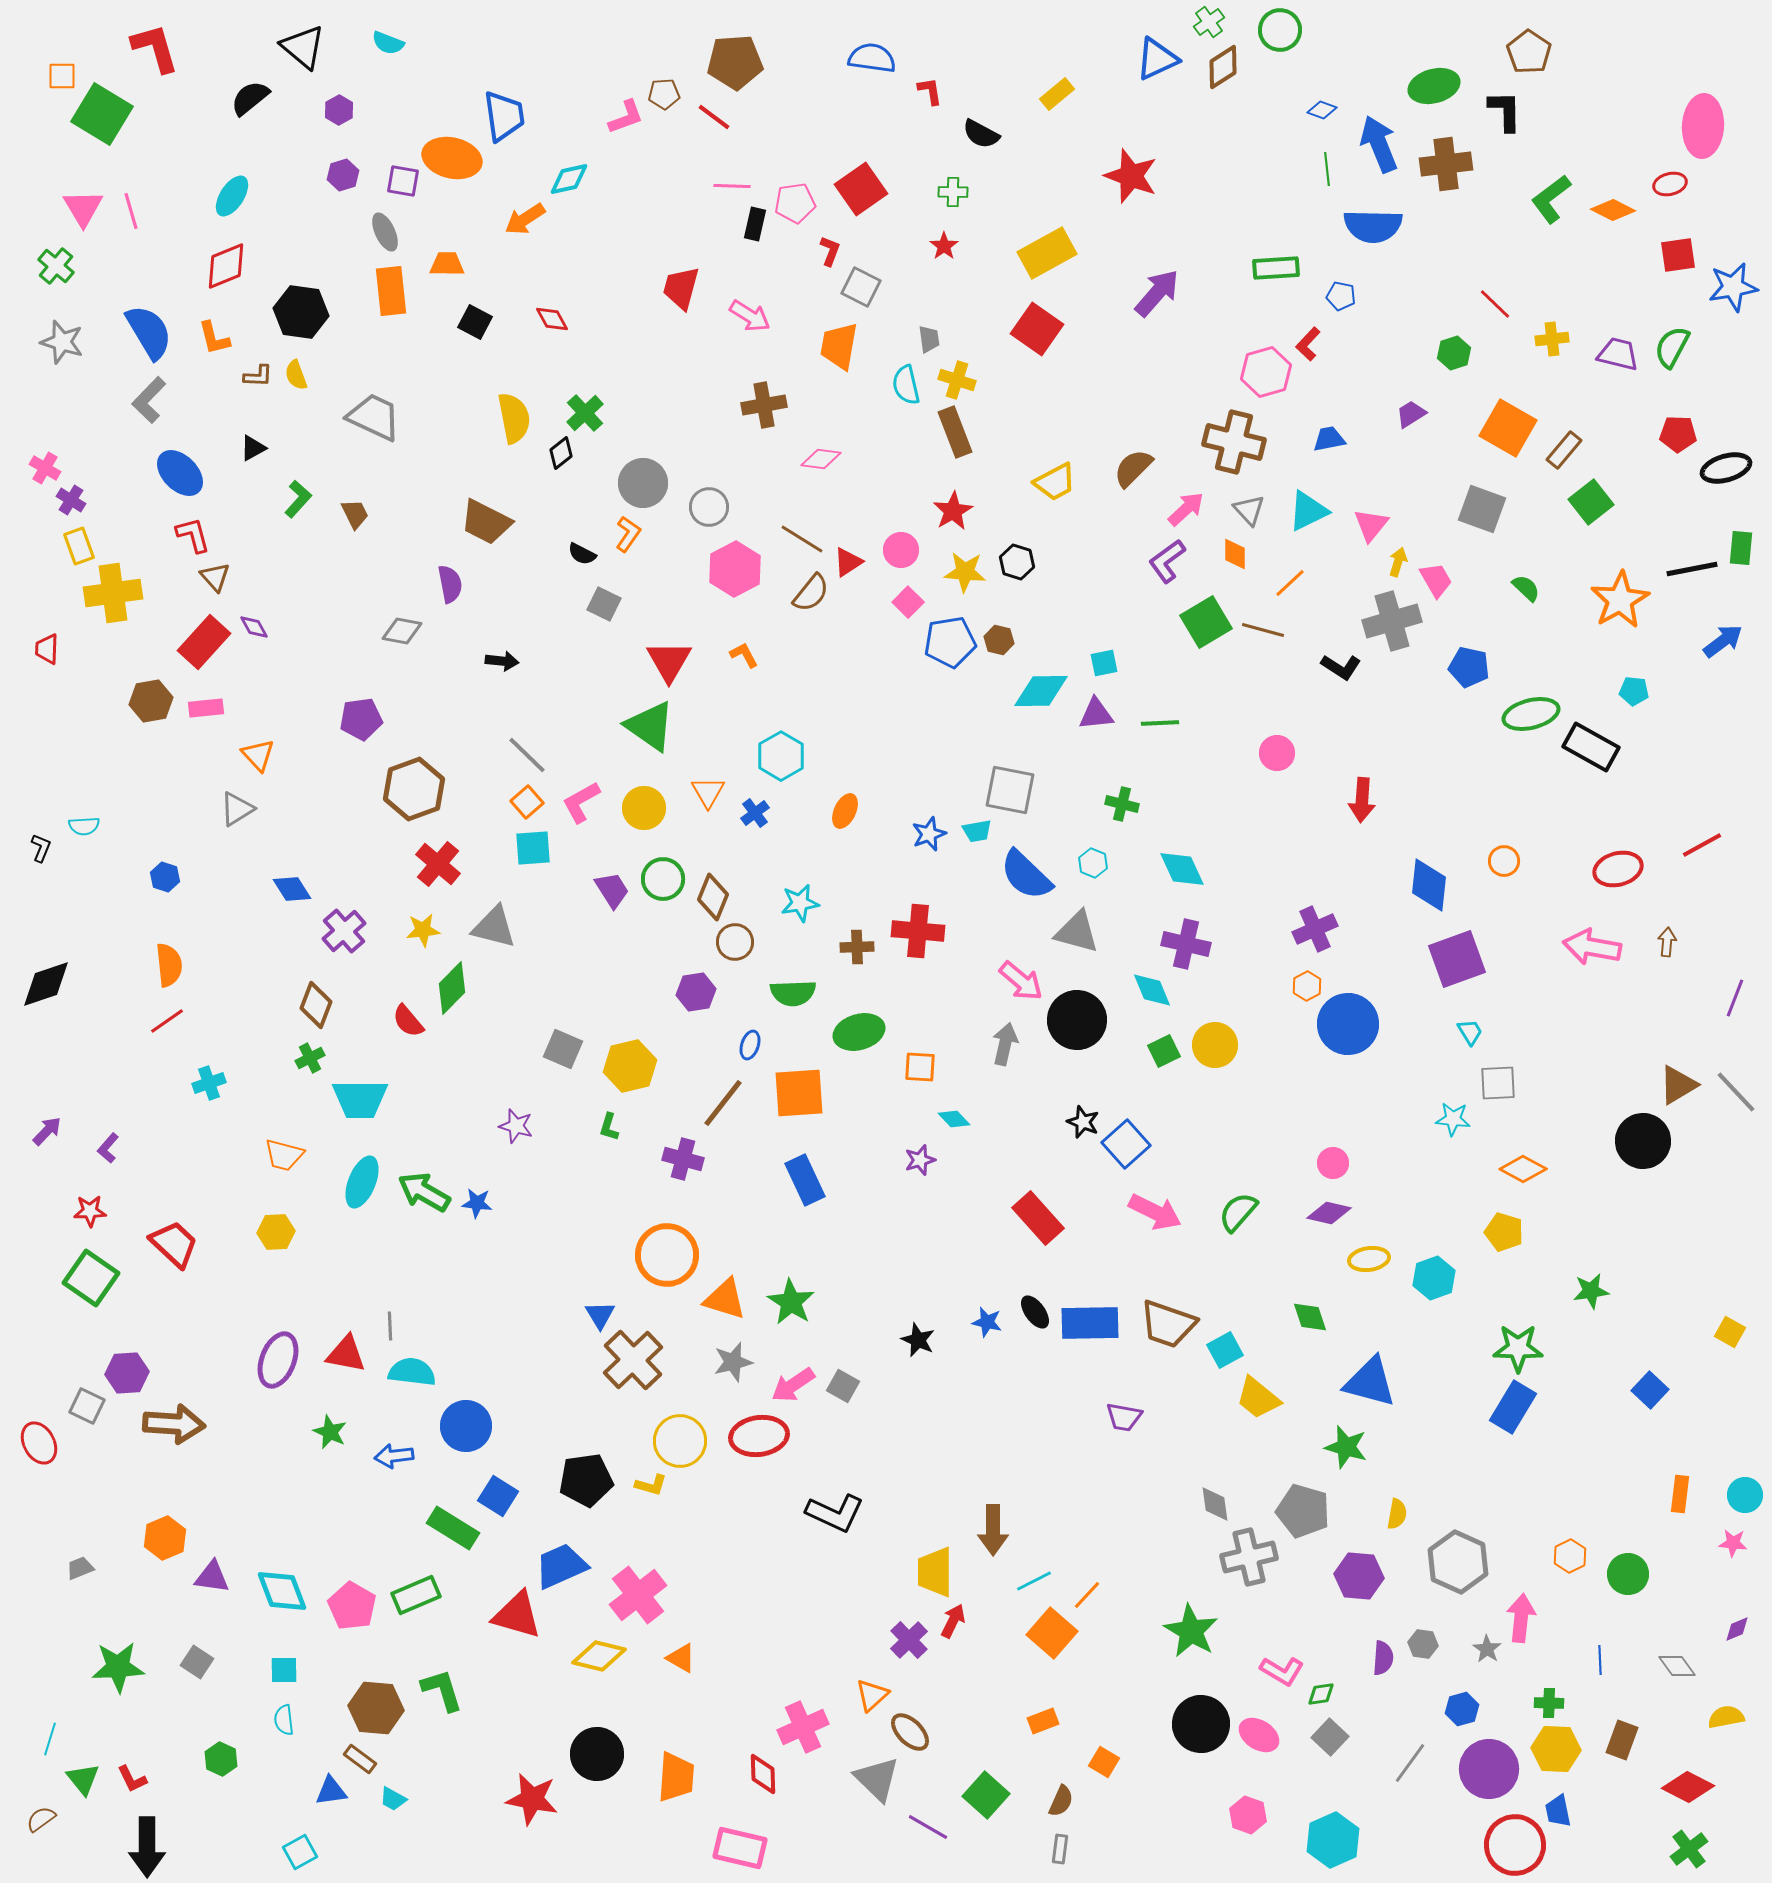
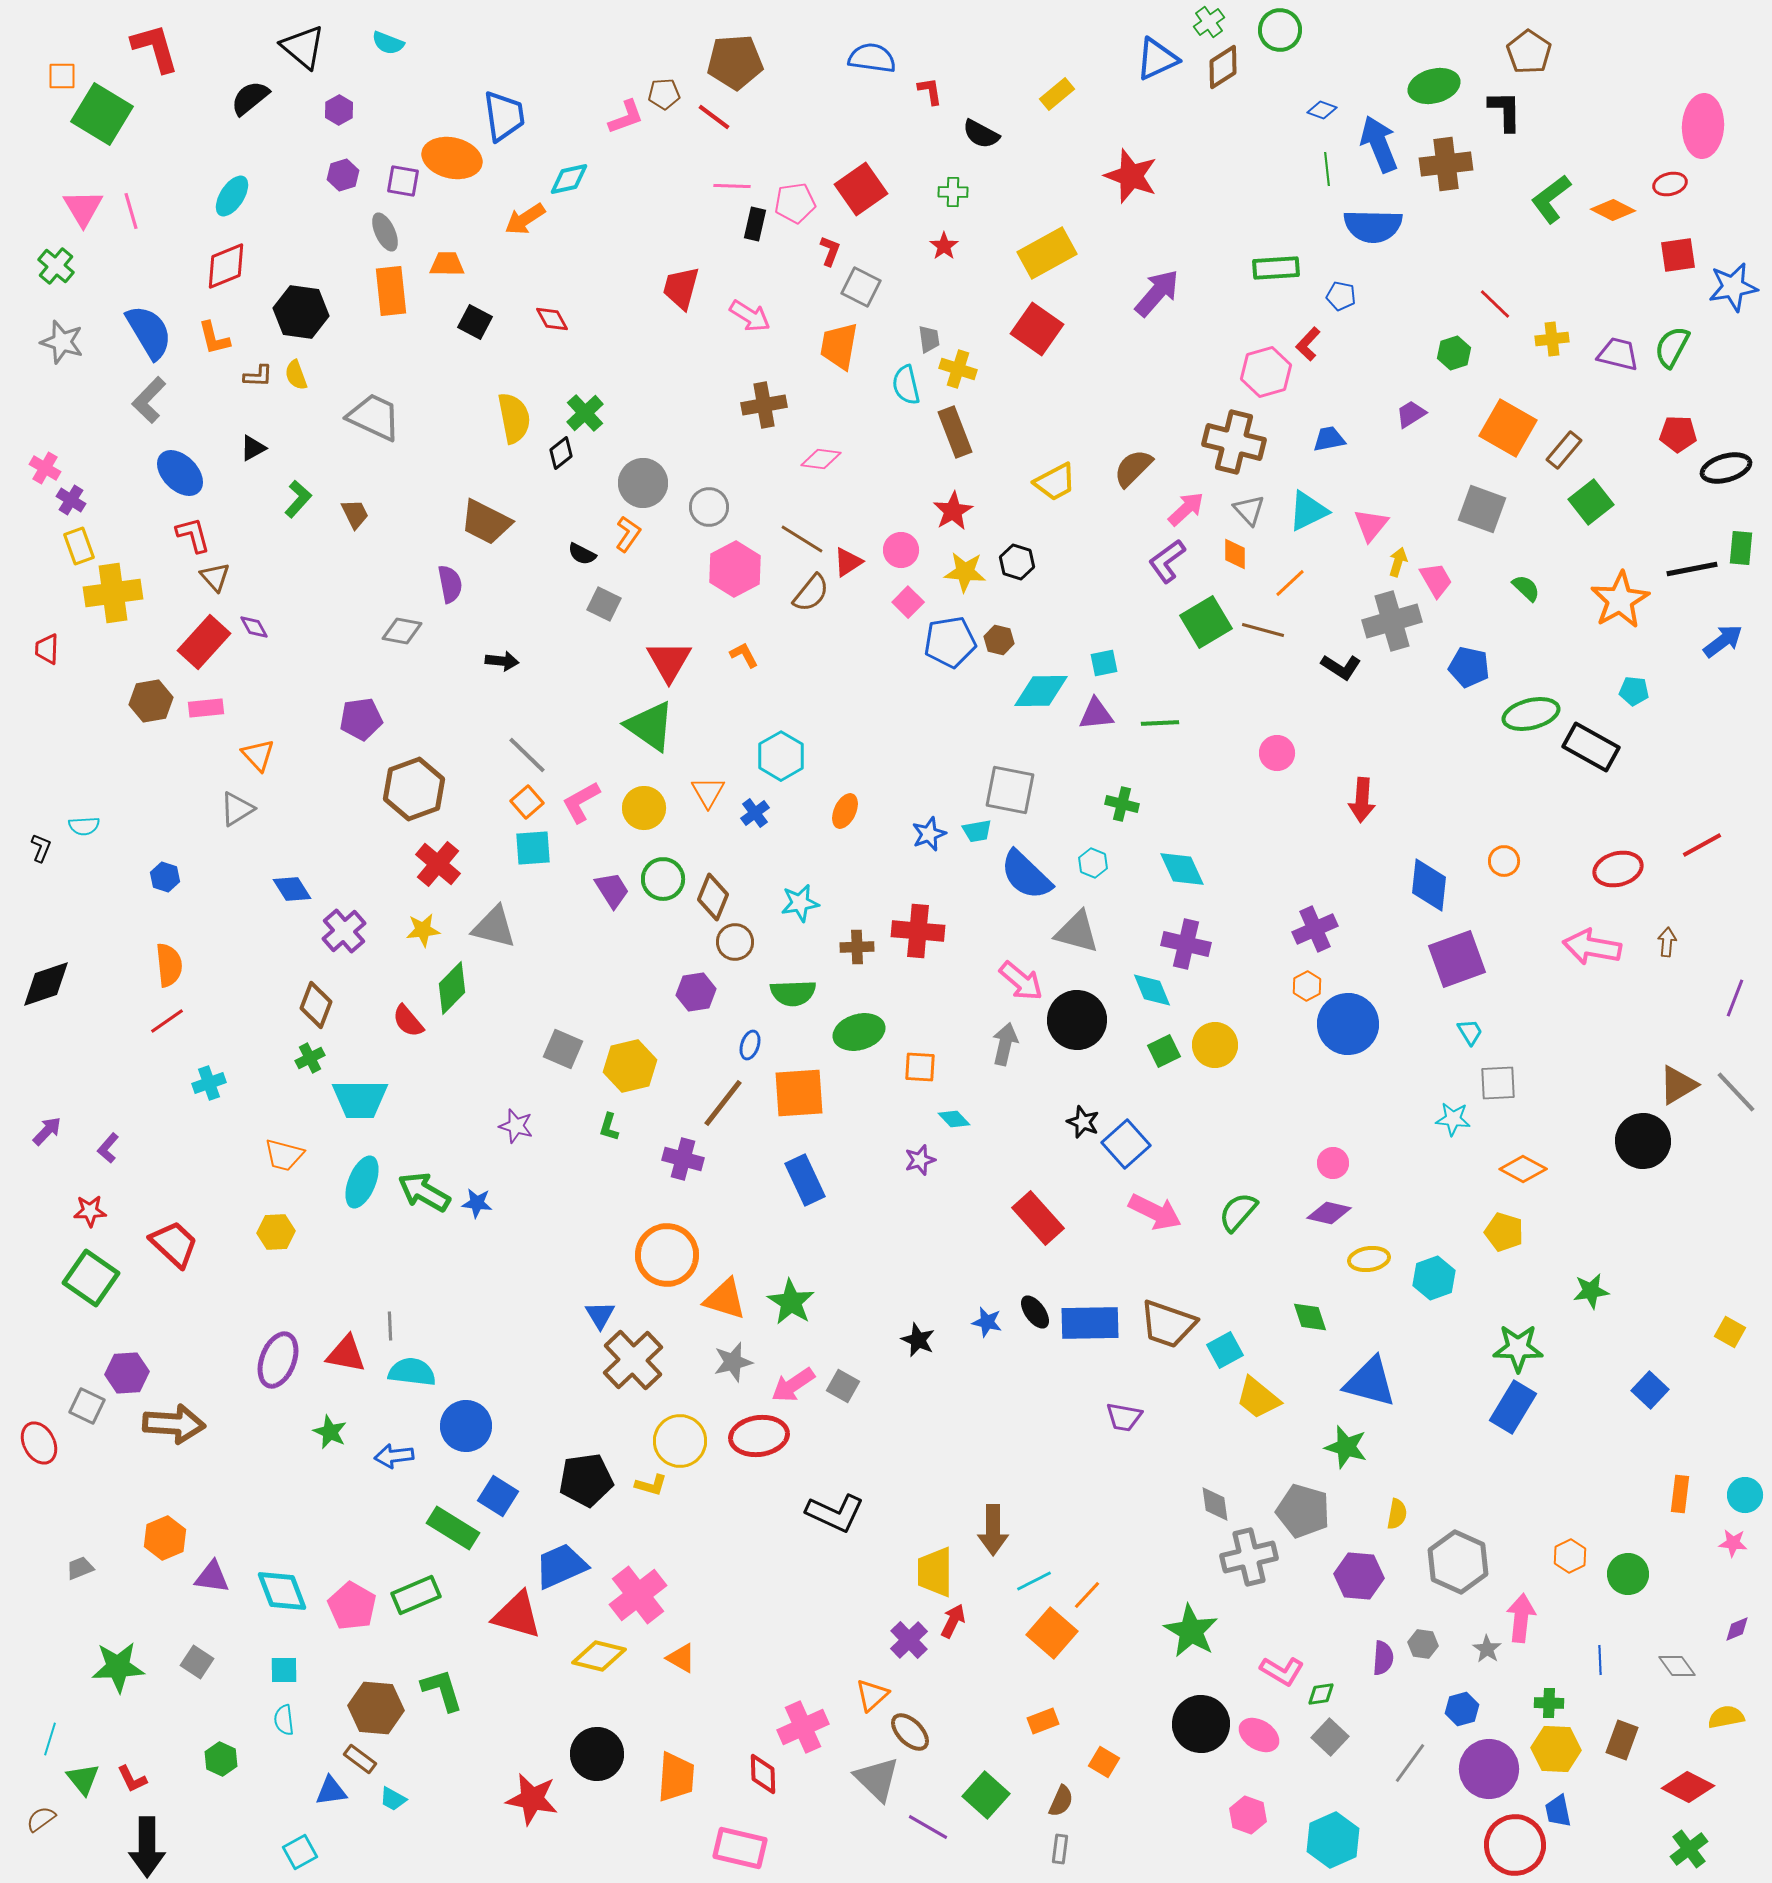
yellow cross at (957, 380): moved 1 px right, 11 px up
